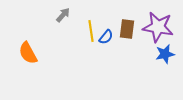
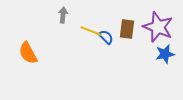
gray arrow: rotated 35 degrees counterclockwise
purple star: rotated 12 degrees clockwise
yellow line: rotated 60 degrees counterclockwise
blue semicircle: rotated 84 degrees counterclockwise
